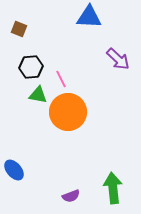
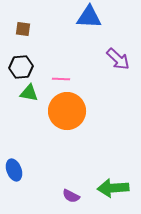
brown square: moved 4 px right; rotated 14 degrees counterclockwise
black hexagon: moved 10 px left
pink line: rotated 60 degrees counterclockwise
green triangle: moved 9 px left, 2 px up
orange circle: moved 1 px left, 1 px up
blue ellipse: rotated 20 degrees clockwise
green arrow: rotated 88 degrees counterclockwise
purple semicircle: rotated 48 degrees clockwise
